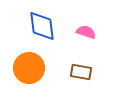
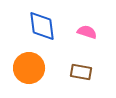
pink semicircle: moved 1 px right
